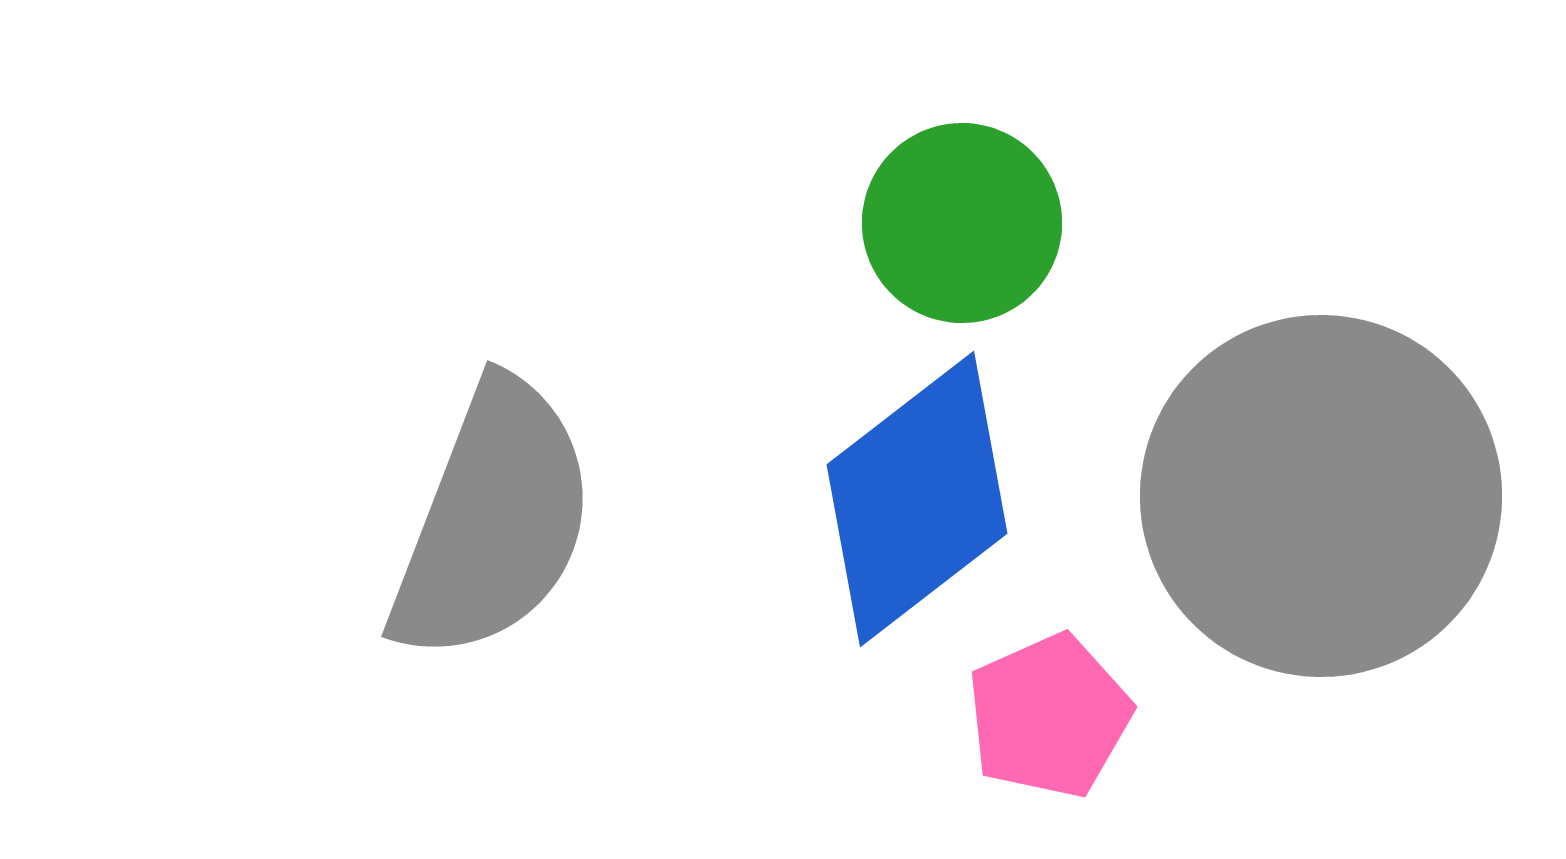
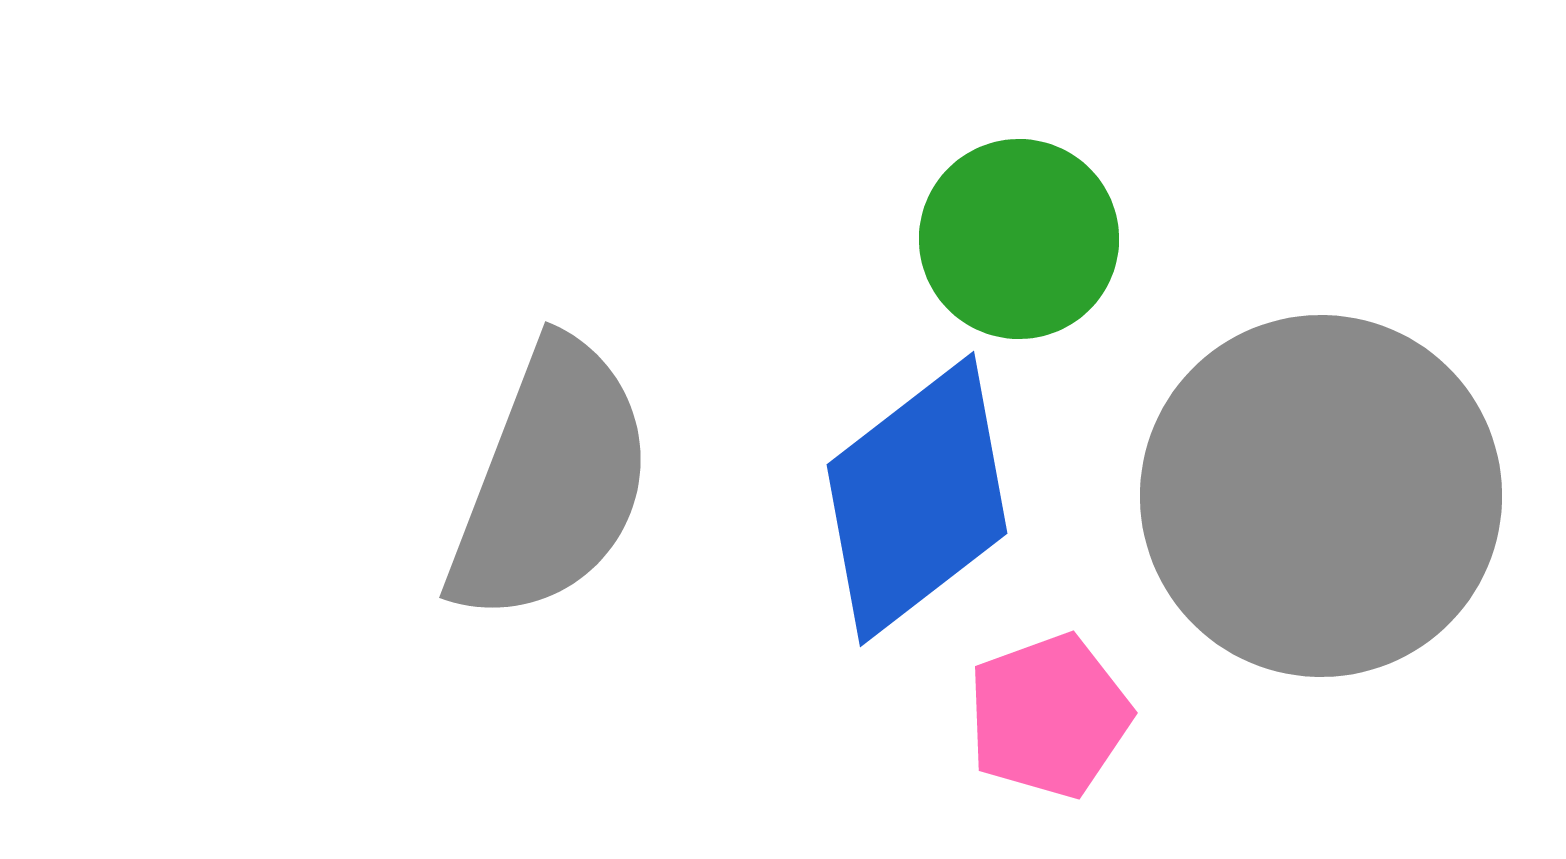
green circle: moved 57 px right, 16 px down
gray semicircle: moved 58 px right, 39 px up
pink pentagon: rotated 4 degrees clockwise
